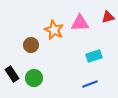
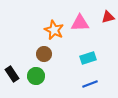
brown circle: moved 13 px right, 9 px down
cyan rectangle: moved 6 px left, 2 px down
green circle: moved 2 px right, 2 px up
